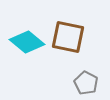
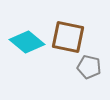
gray pentagon: moved 3 px right, 16 px up; rotated 15 degrees counterclockwise
